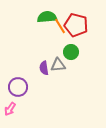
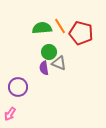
green semicircle: moved 5 px left, 11 px down
red pentagon: moved 5 px right, 8 px down
green circle: moved 22 px left
gray triangle: moved 1 px right, 2 px up; rotated 28 degrees clockwise
pink arrow: moved 5 px down
